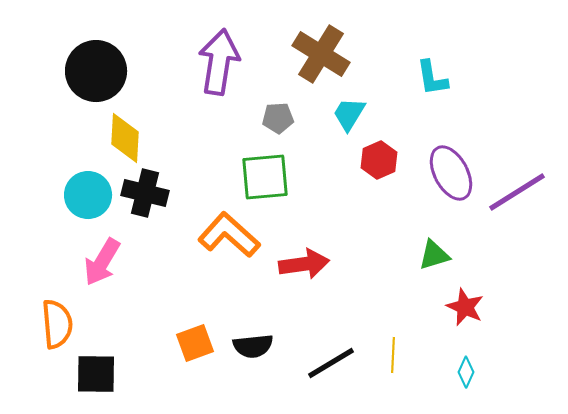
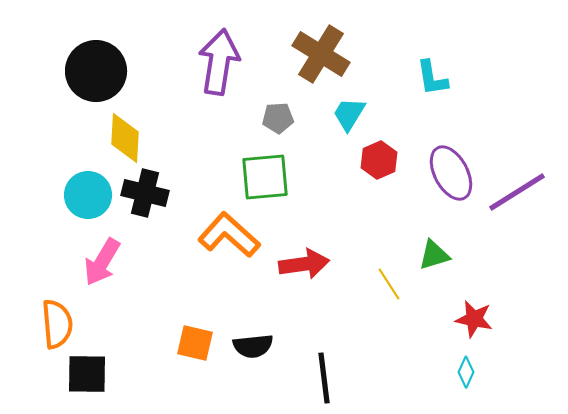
red star: moved 9 px right, 12 px down; rotated 12 degrees counterclockwise
orange square: rotated 33 degrees clockwise
yellow line: moved 4 px left, 71 px up; rotated 36 degrees counterclockwise
black line: moved 7 px left, 15 px down; rotated 66 degrees counterclockwise
black square: moved 9 px left
